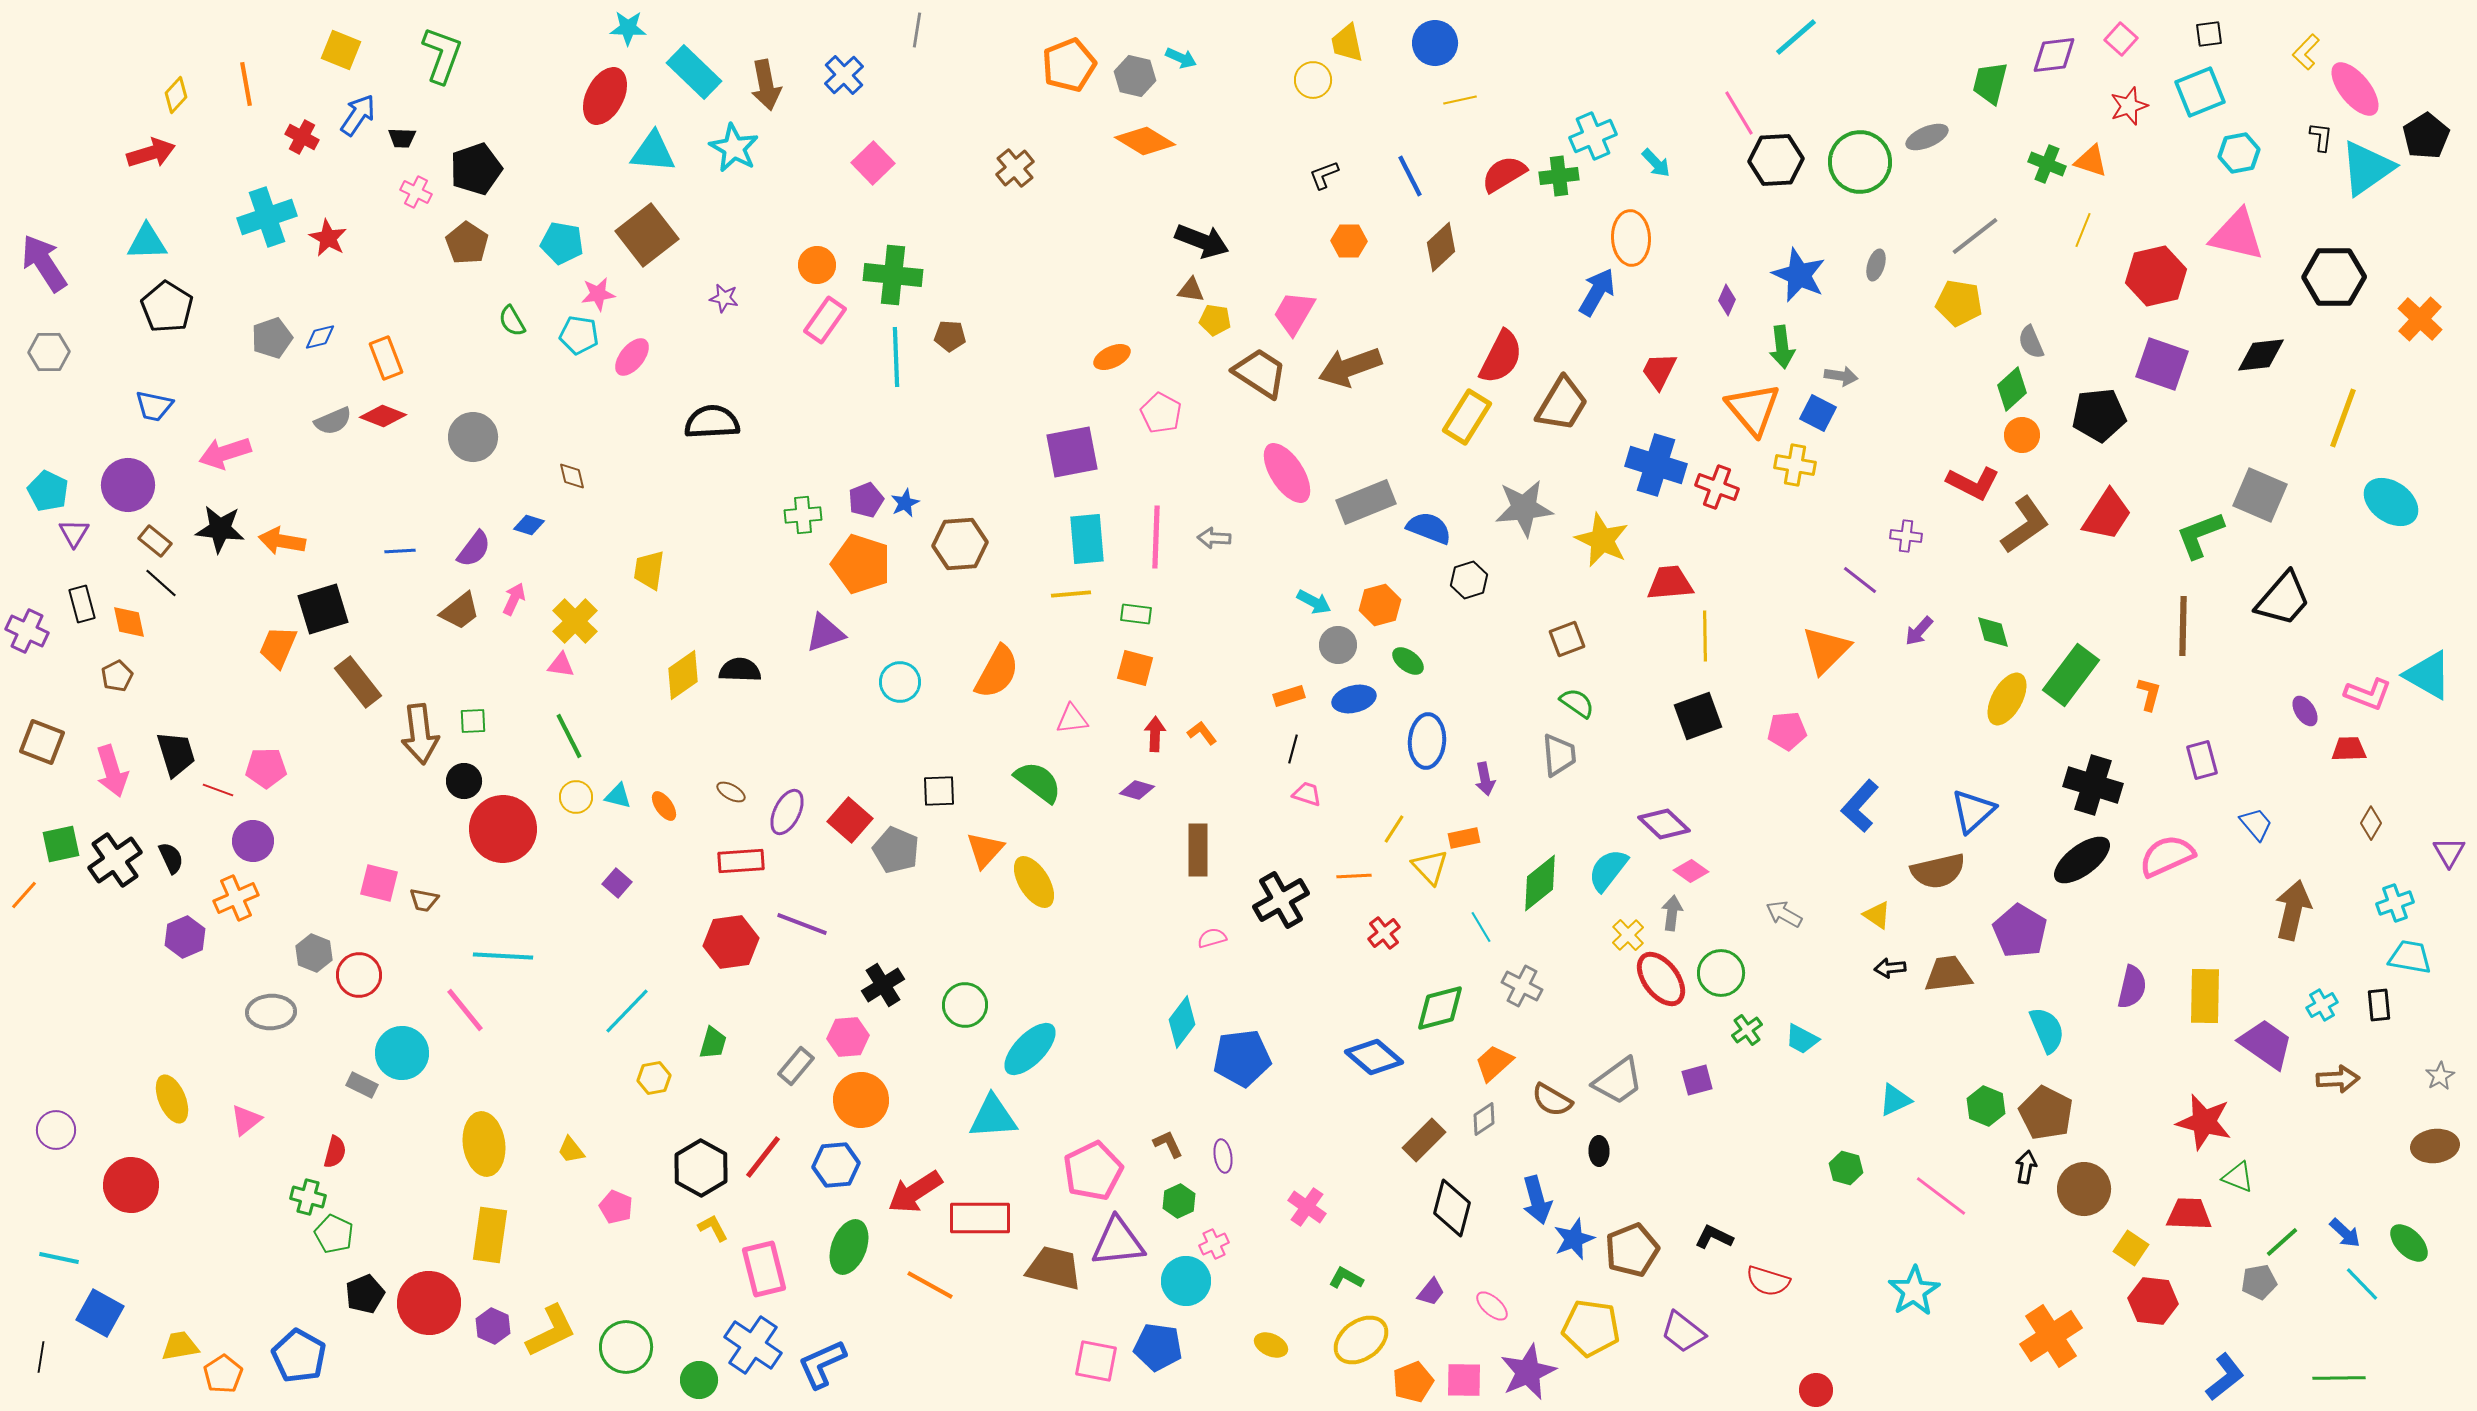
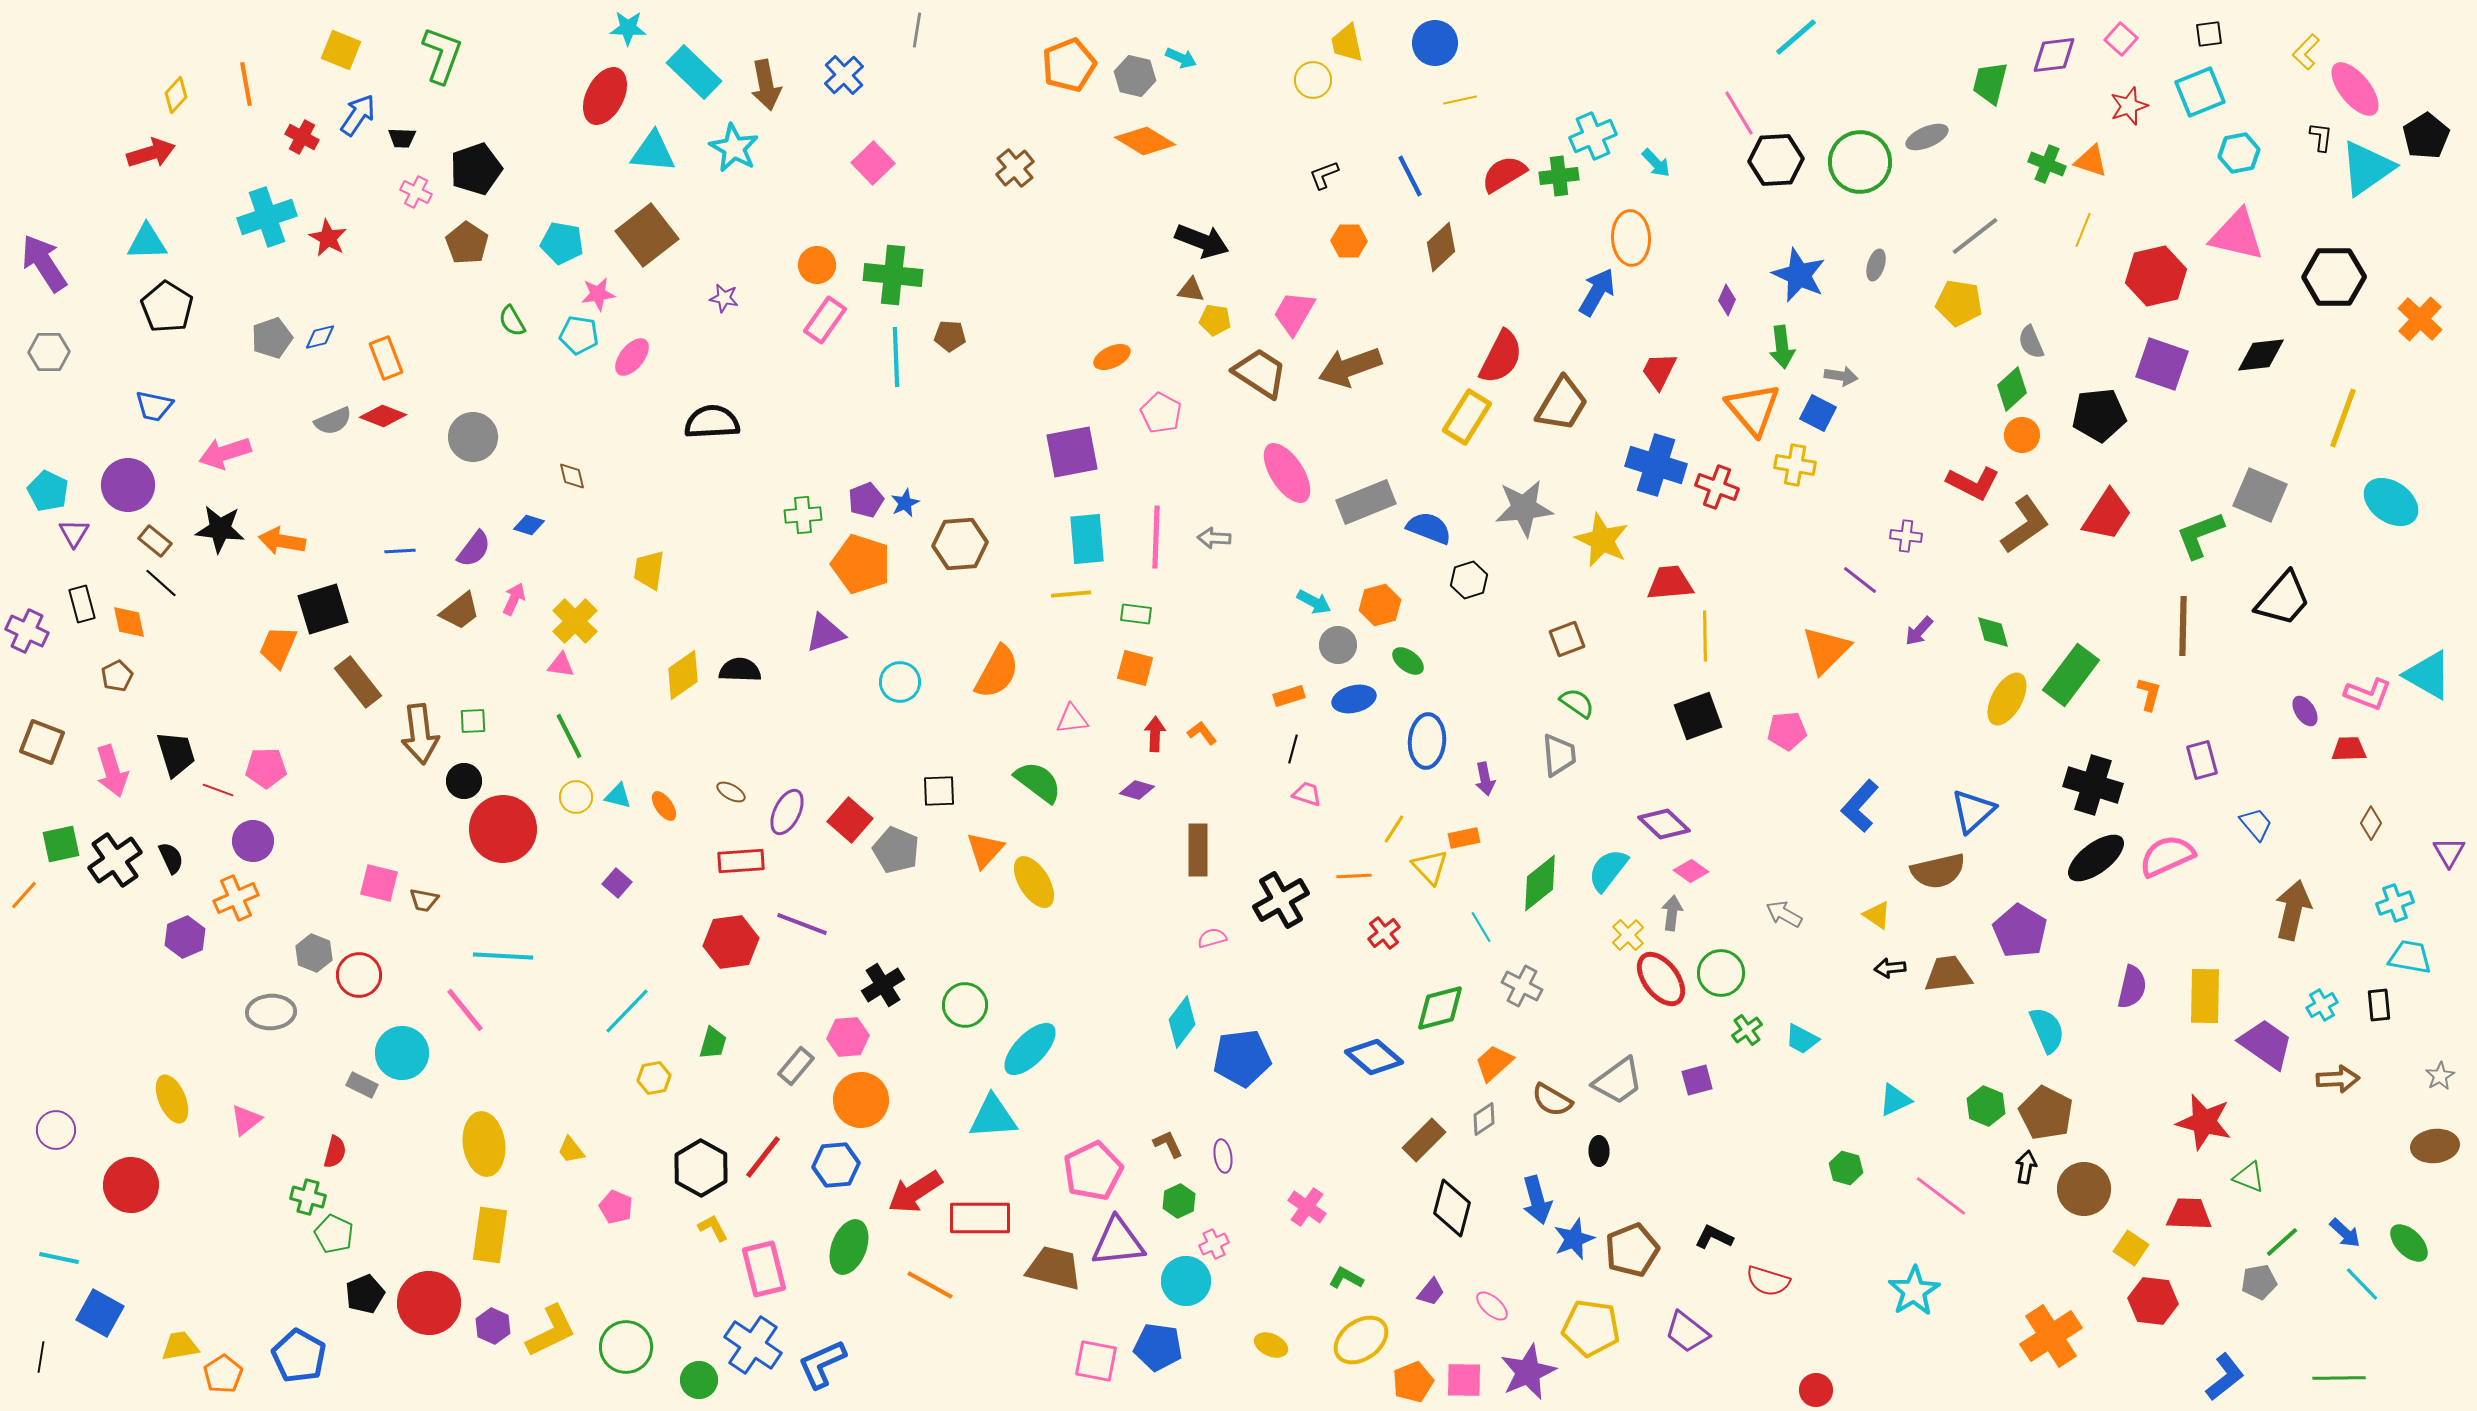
black ellipse at (2082, 860): moved 14 px right, 2 px up
green triangle at (2238, 1177): moved 11 px right
purple trapezoid at (1683, 1332): moved 4 px right
